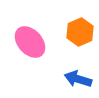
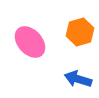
orange hexagon: rotated 8 degrees clockwise
